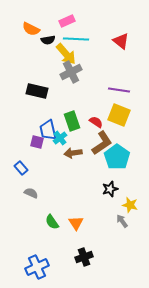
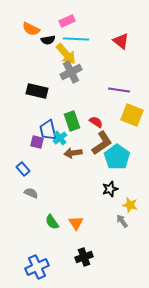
yellow square: moved 13 px right
blue rectangle: moved 2 px right, 1 px down
